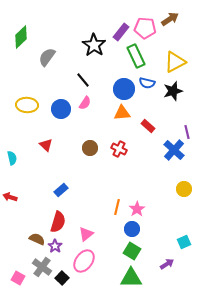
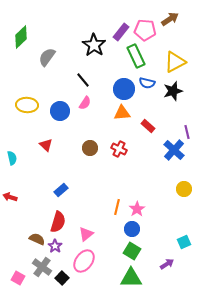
pink pentagon at (145, 28): moved 2 px down
blue circle at (61, 109): moved 1 px left, 2 px down
